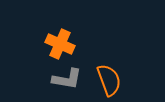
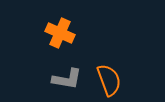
orange cross: moved 11 px up
